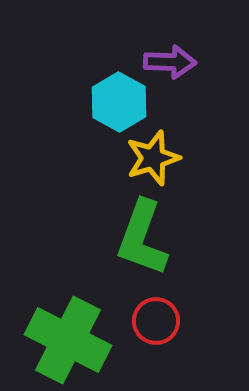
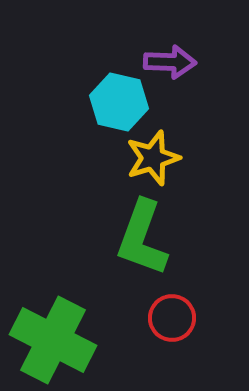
cyan hexagon: rotated 16 degrees counterclockwise
red circle: moved 16 px right, 3 px up
green cross: moved 15 px left
